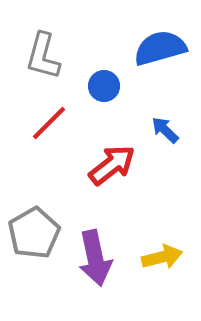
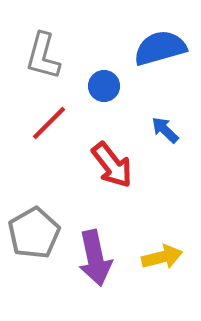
red arrow: rotated 90 degrees clockwise
